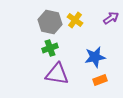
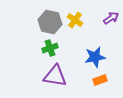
purple triangle: moved 2 px left, 2 px down
